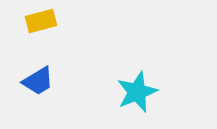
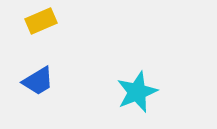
yellow rectangle: rotated 8 degrees counterclockwise
